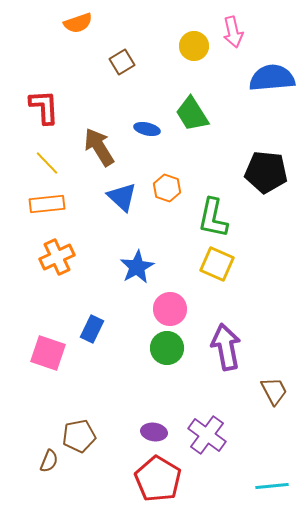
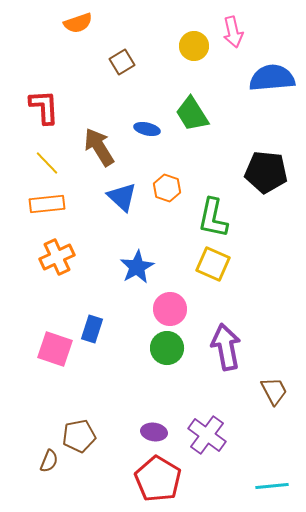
yellow square: moved 4 px left
blue rectangle: rotated 8 degrees counterclockwise
pink square: moved 7 px right, 4 px up
